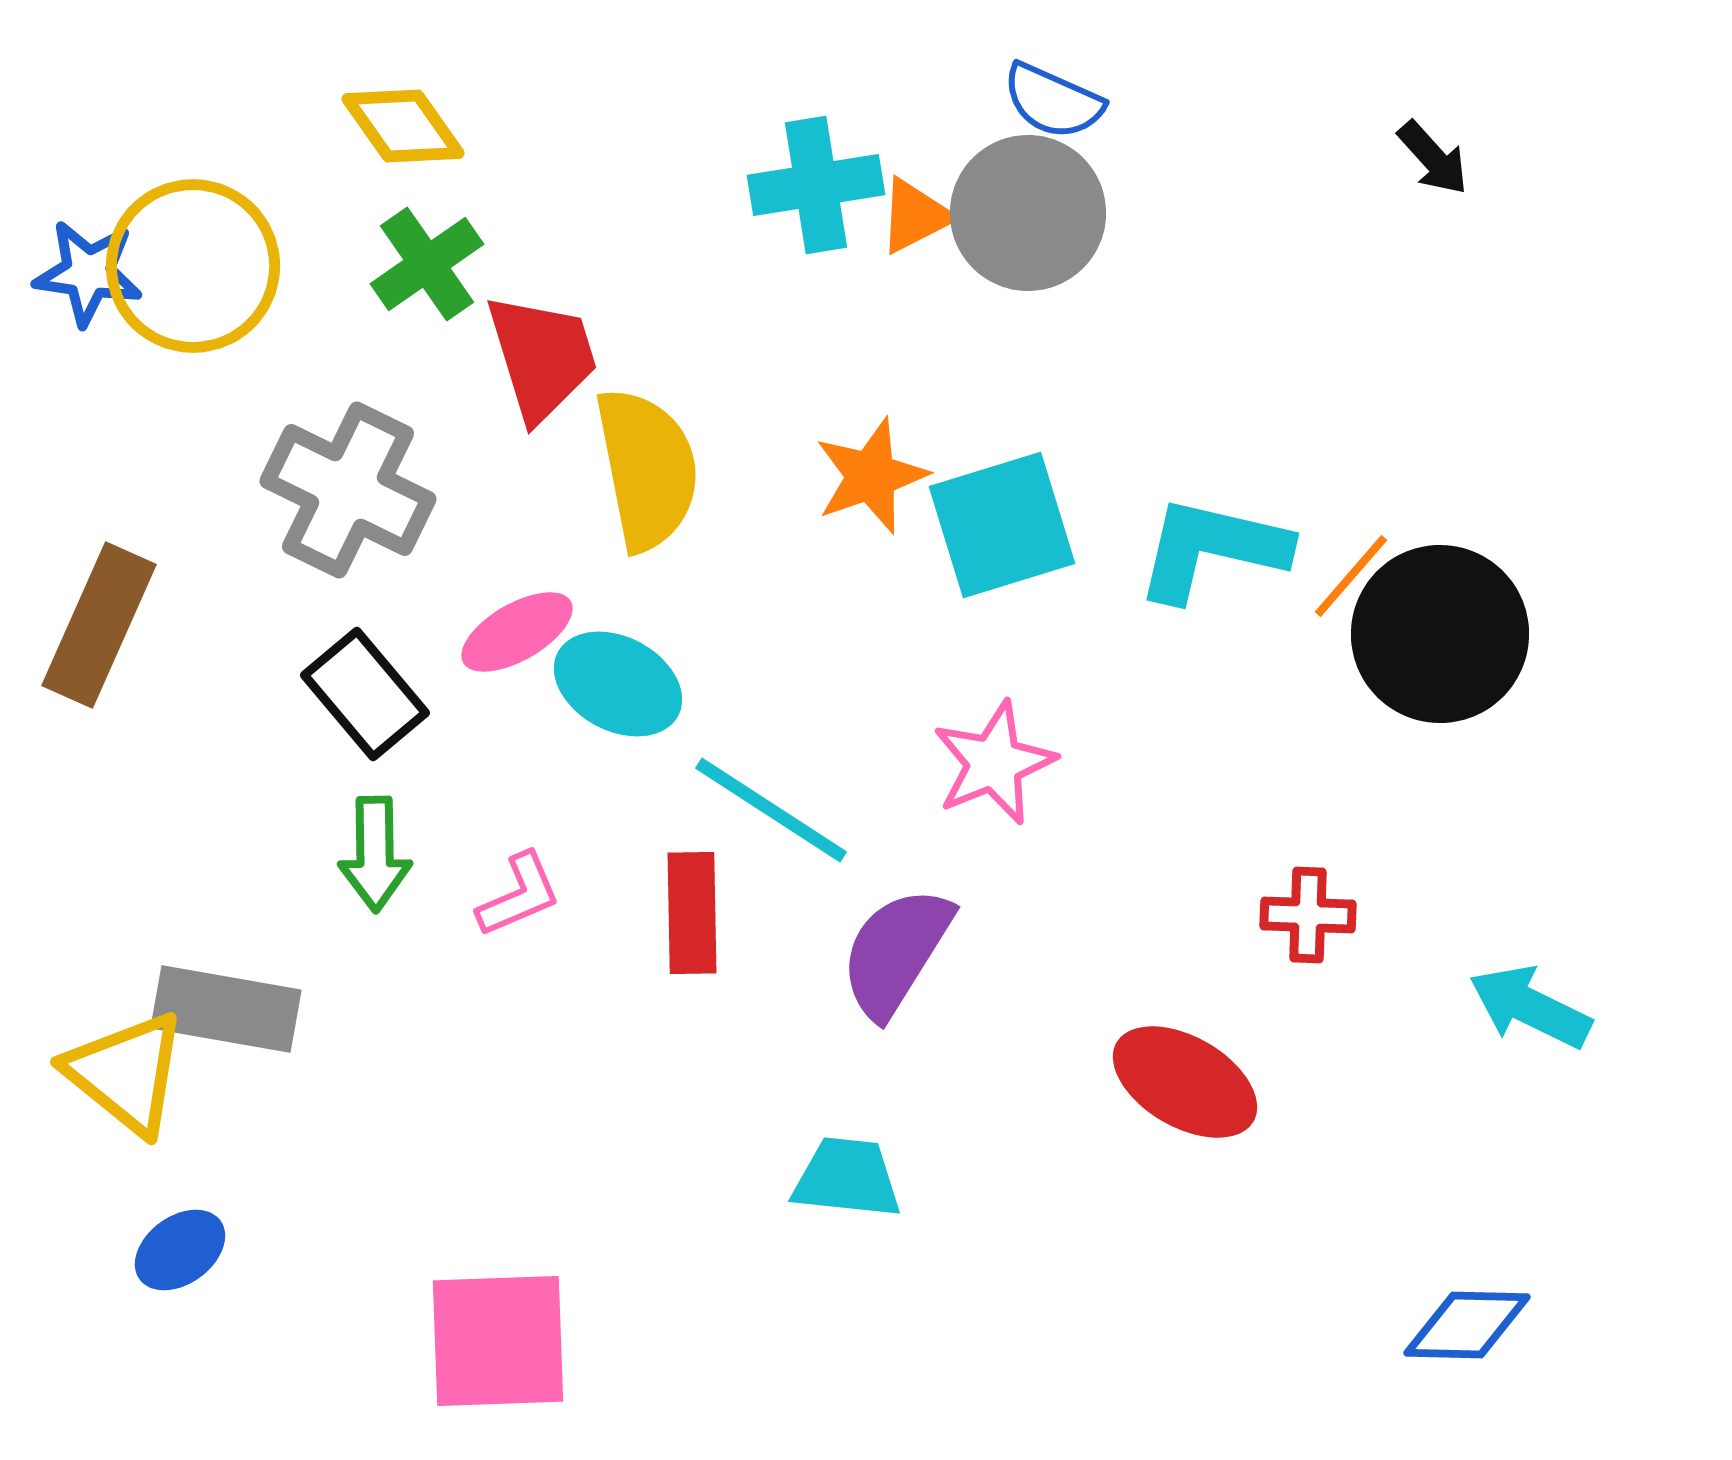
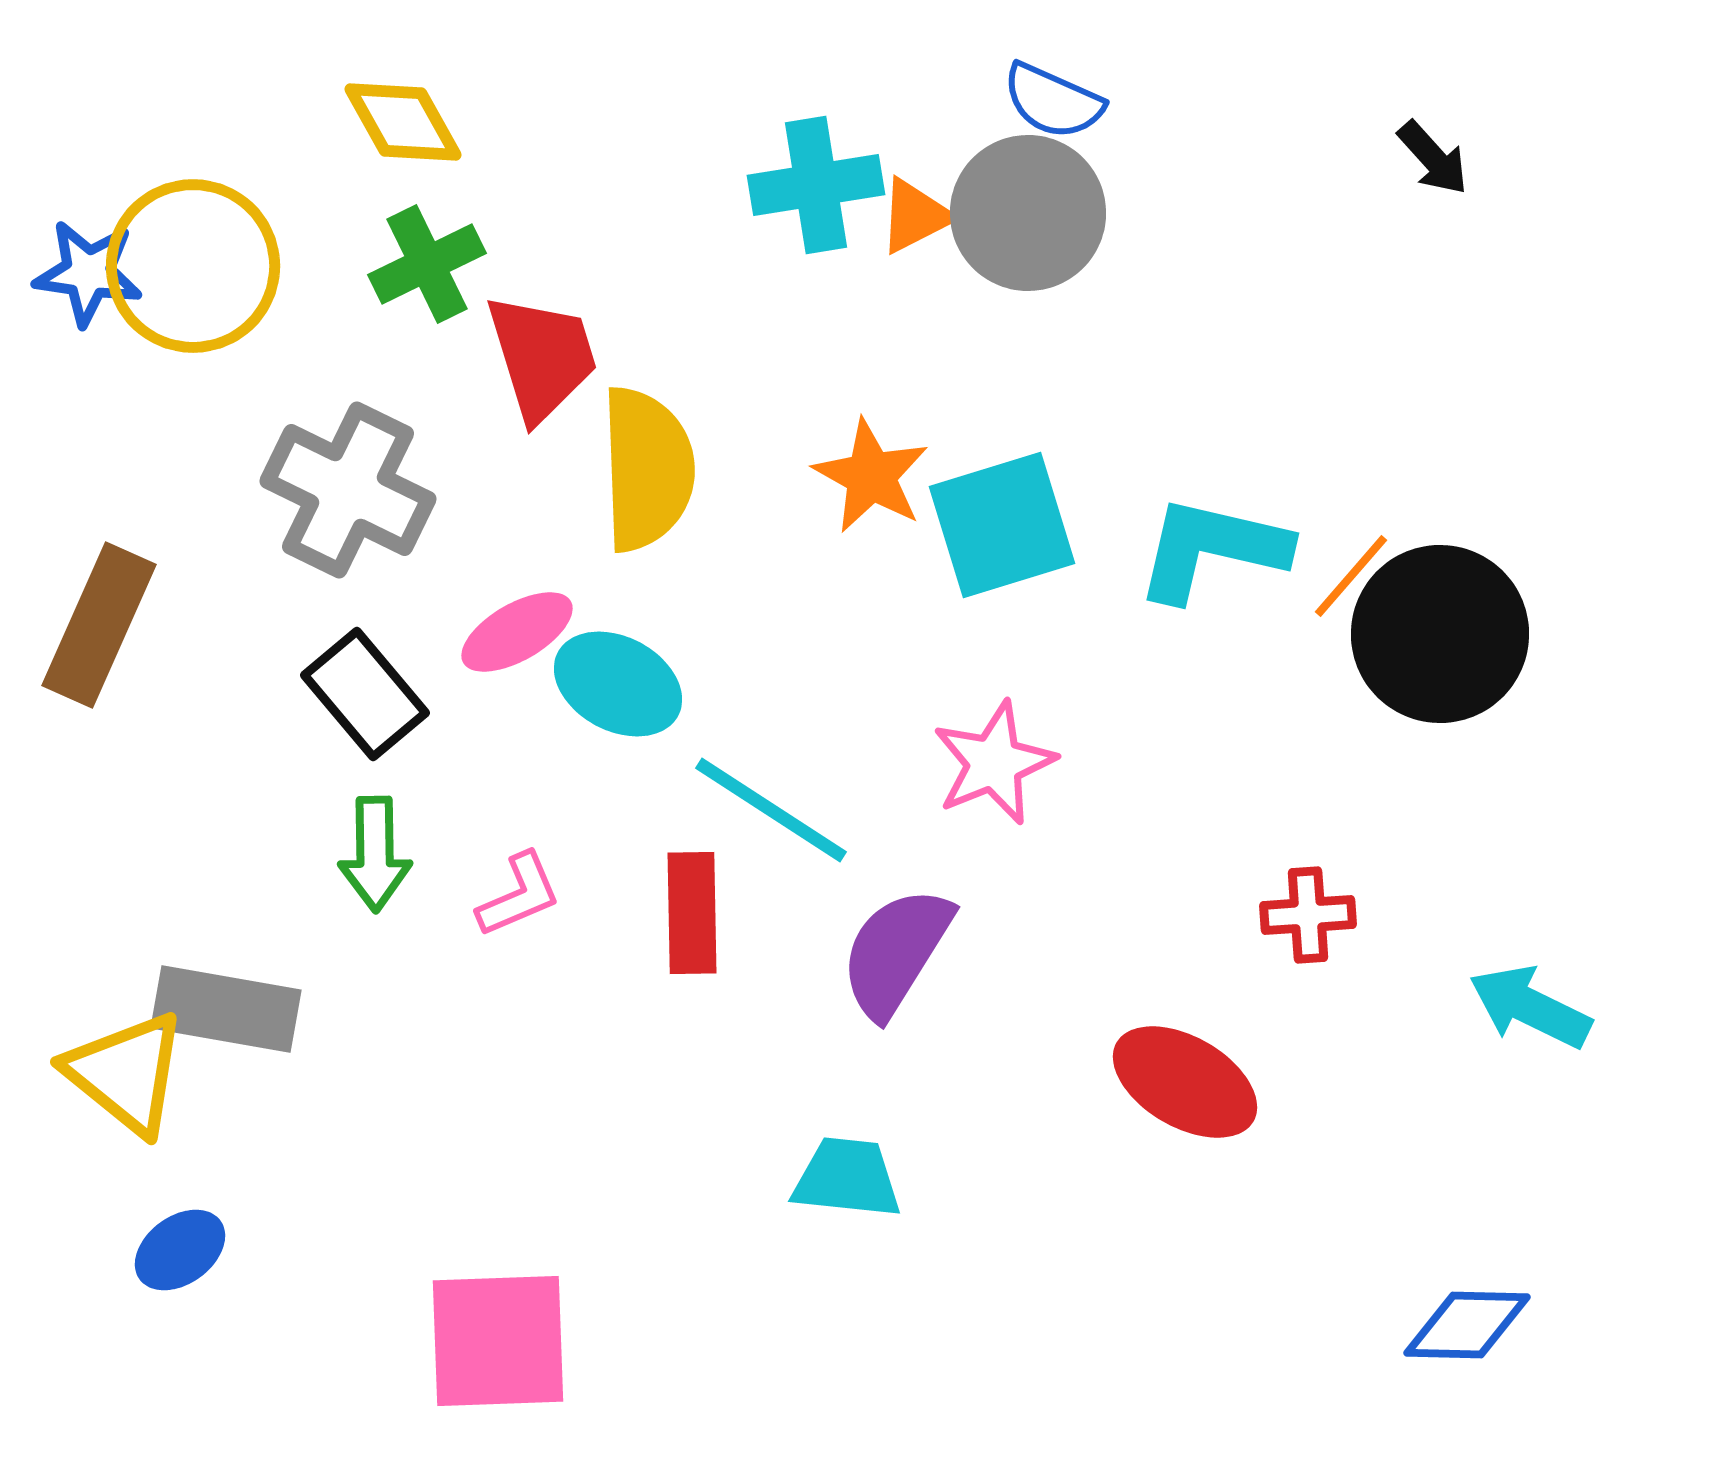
yellow diamond: moved 4 px up; rotated 6 degrees clockwise
green cross: rotated 9 degrees clockwise
yellow semicircle: rotated 9 degrees clockwise
orange star: rotated 24 degrees counterclockwise
red cross: rotated 6 degrees counterclockwise
